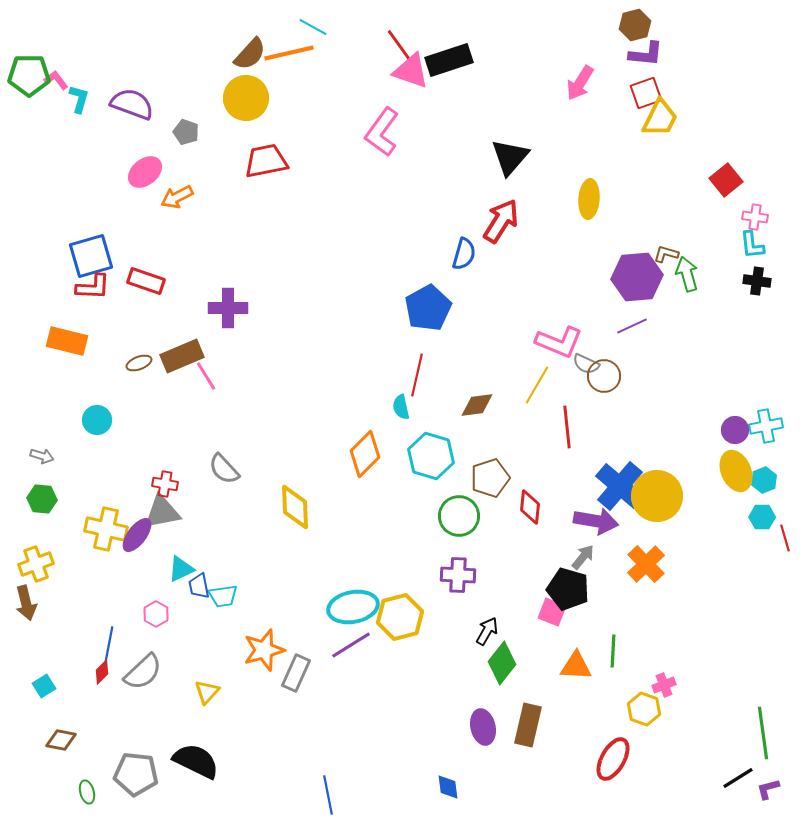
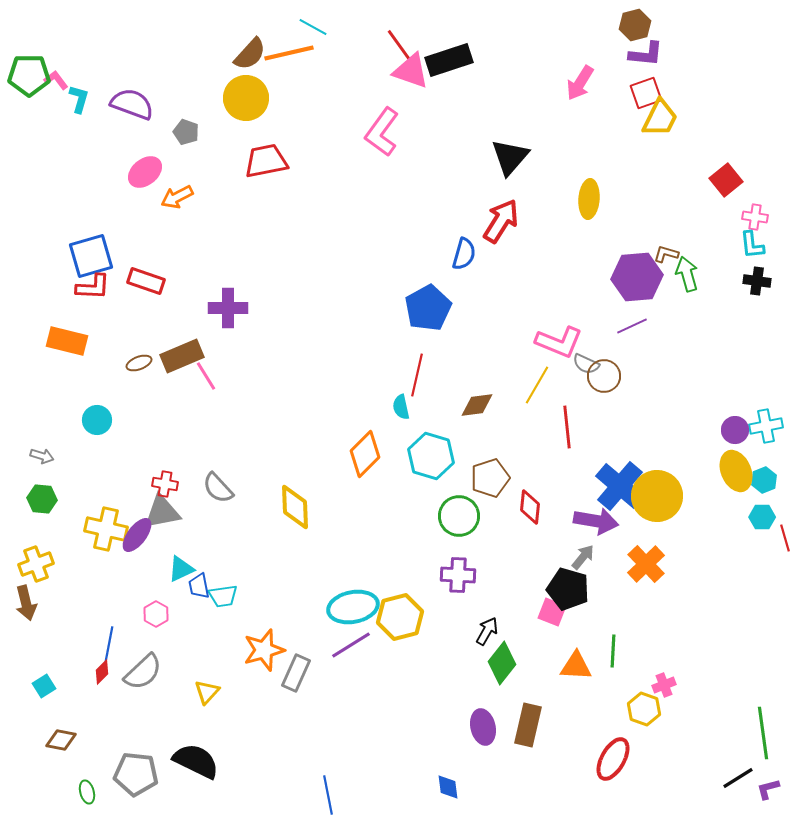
gray semicircle at (224, 469): moved 6 px left, 19 px down
